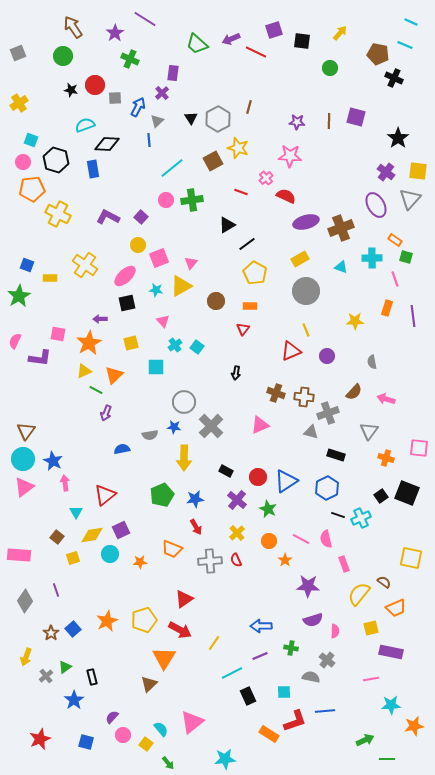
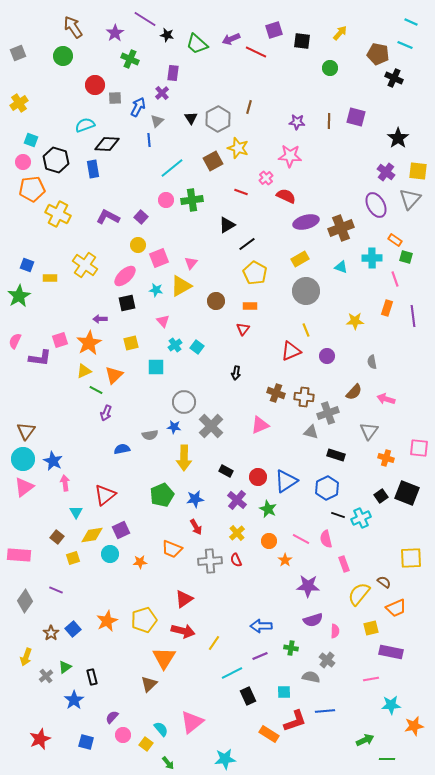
black star at (71, 90): moved 96 px right, 55 px up
pink square at (58, 334): moved 2 px right, 6 px down; rotated 28 degrees counterclockwise
yellow square at (411, 558): rotated 15 degrees counterclockwise
purple line at (56, 590): rotated 48 degrees counterclockwise
red arrow at (180, 630): moved 3 px right, 1 px down; rotated 15 degrees counterclockwise
